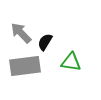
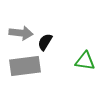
gray arrow: rotated 140 degrees clockwise
green triangle: moved 14 px right, 1 px up
